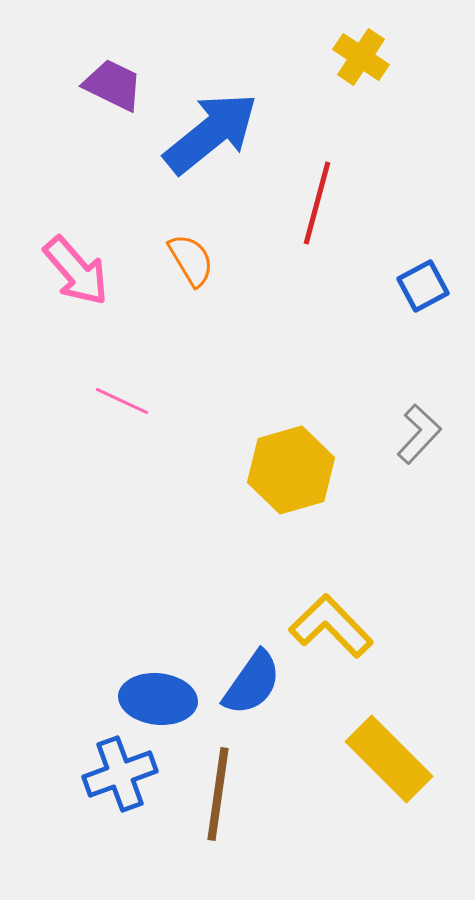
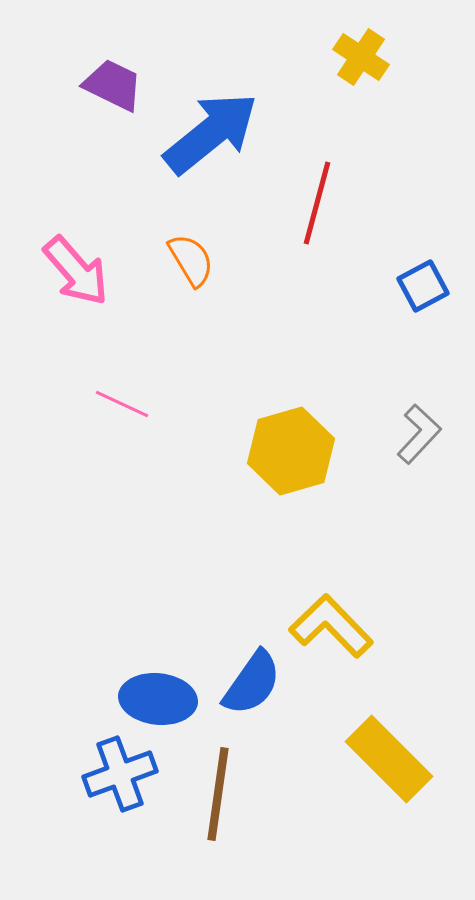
pink line: moved 3 px down
yellow hexagon: moved 19 px up
